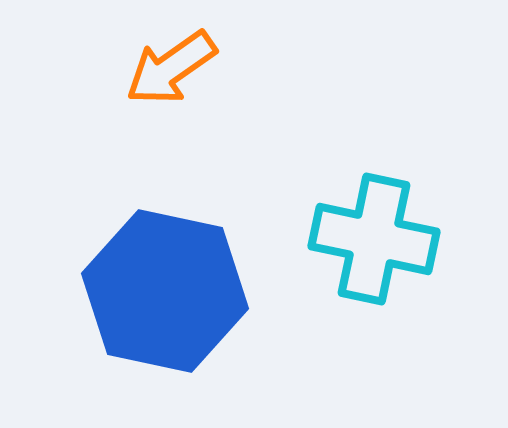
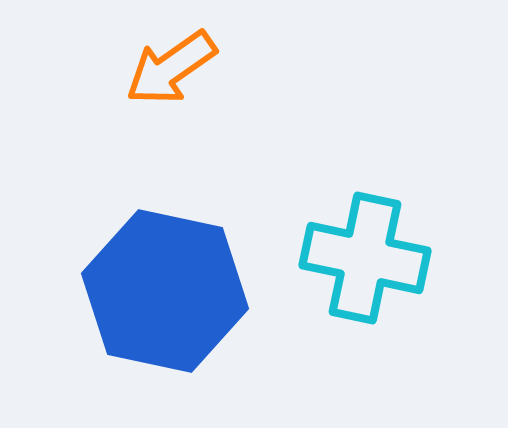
cyan cross: moved 9 px left, 19 px down
